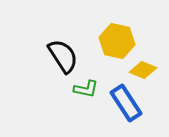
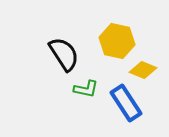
black semicircle: moved 1 px right, 2 px up
